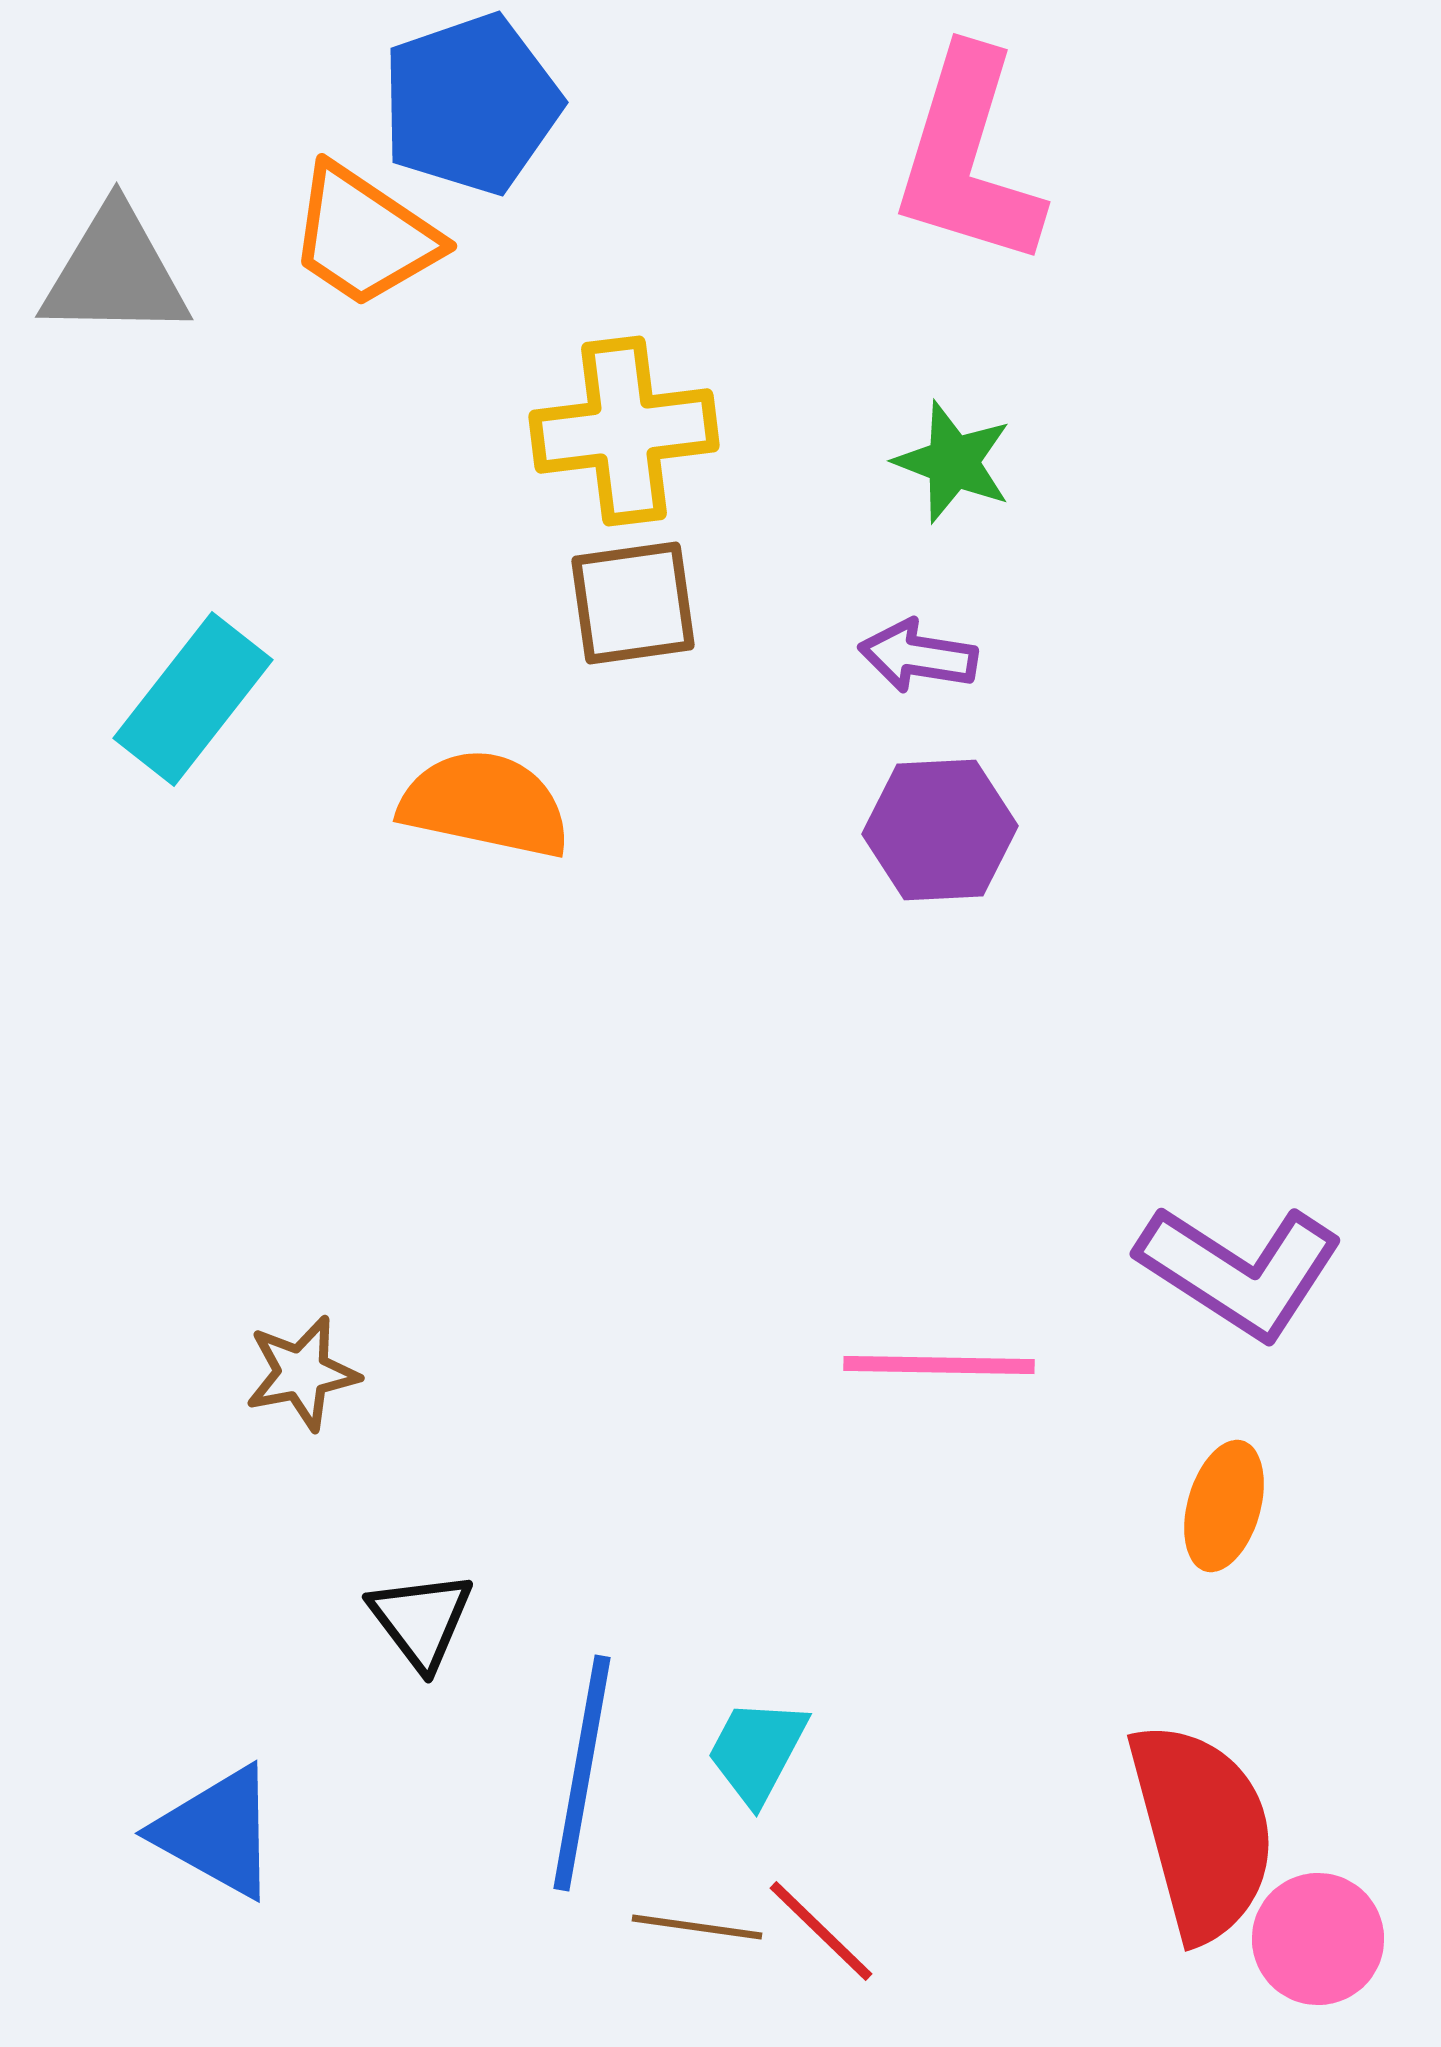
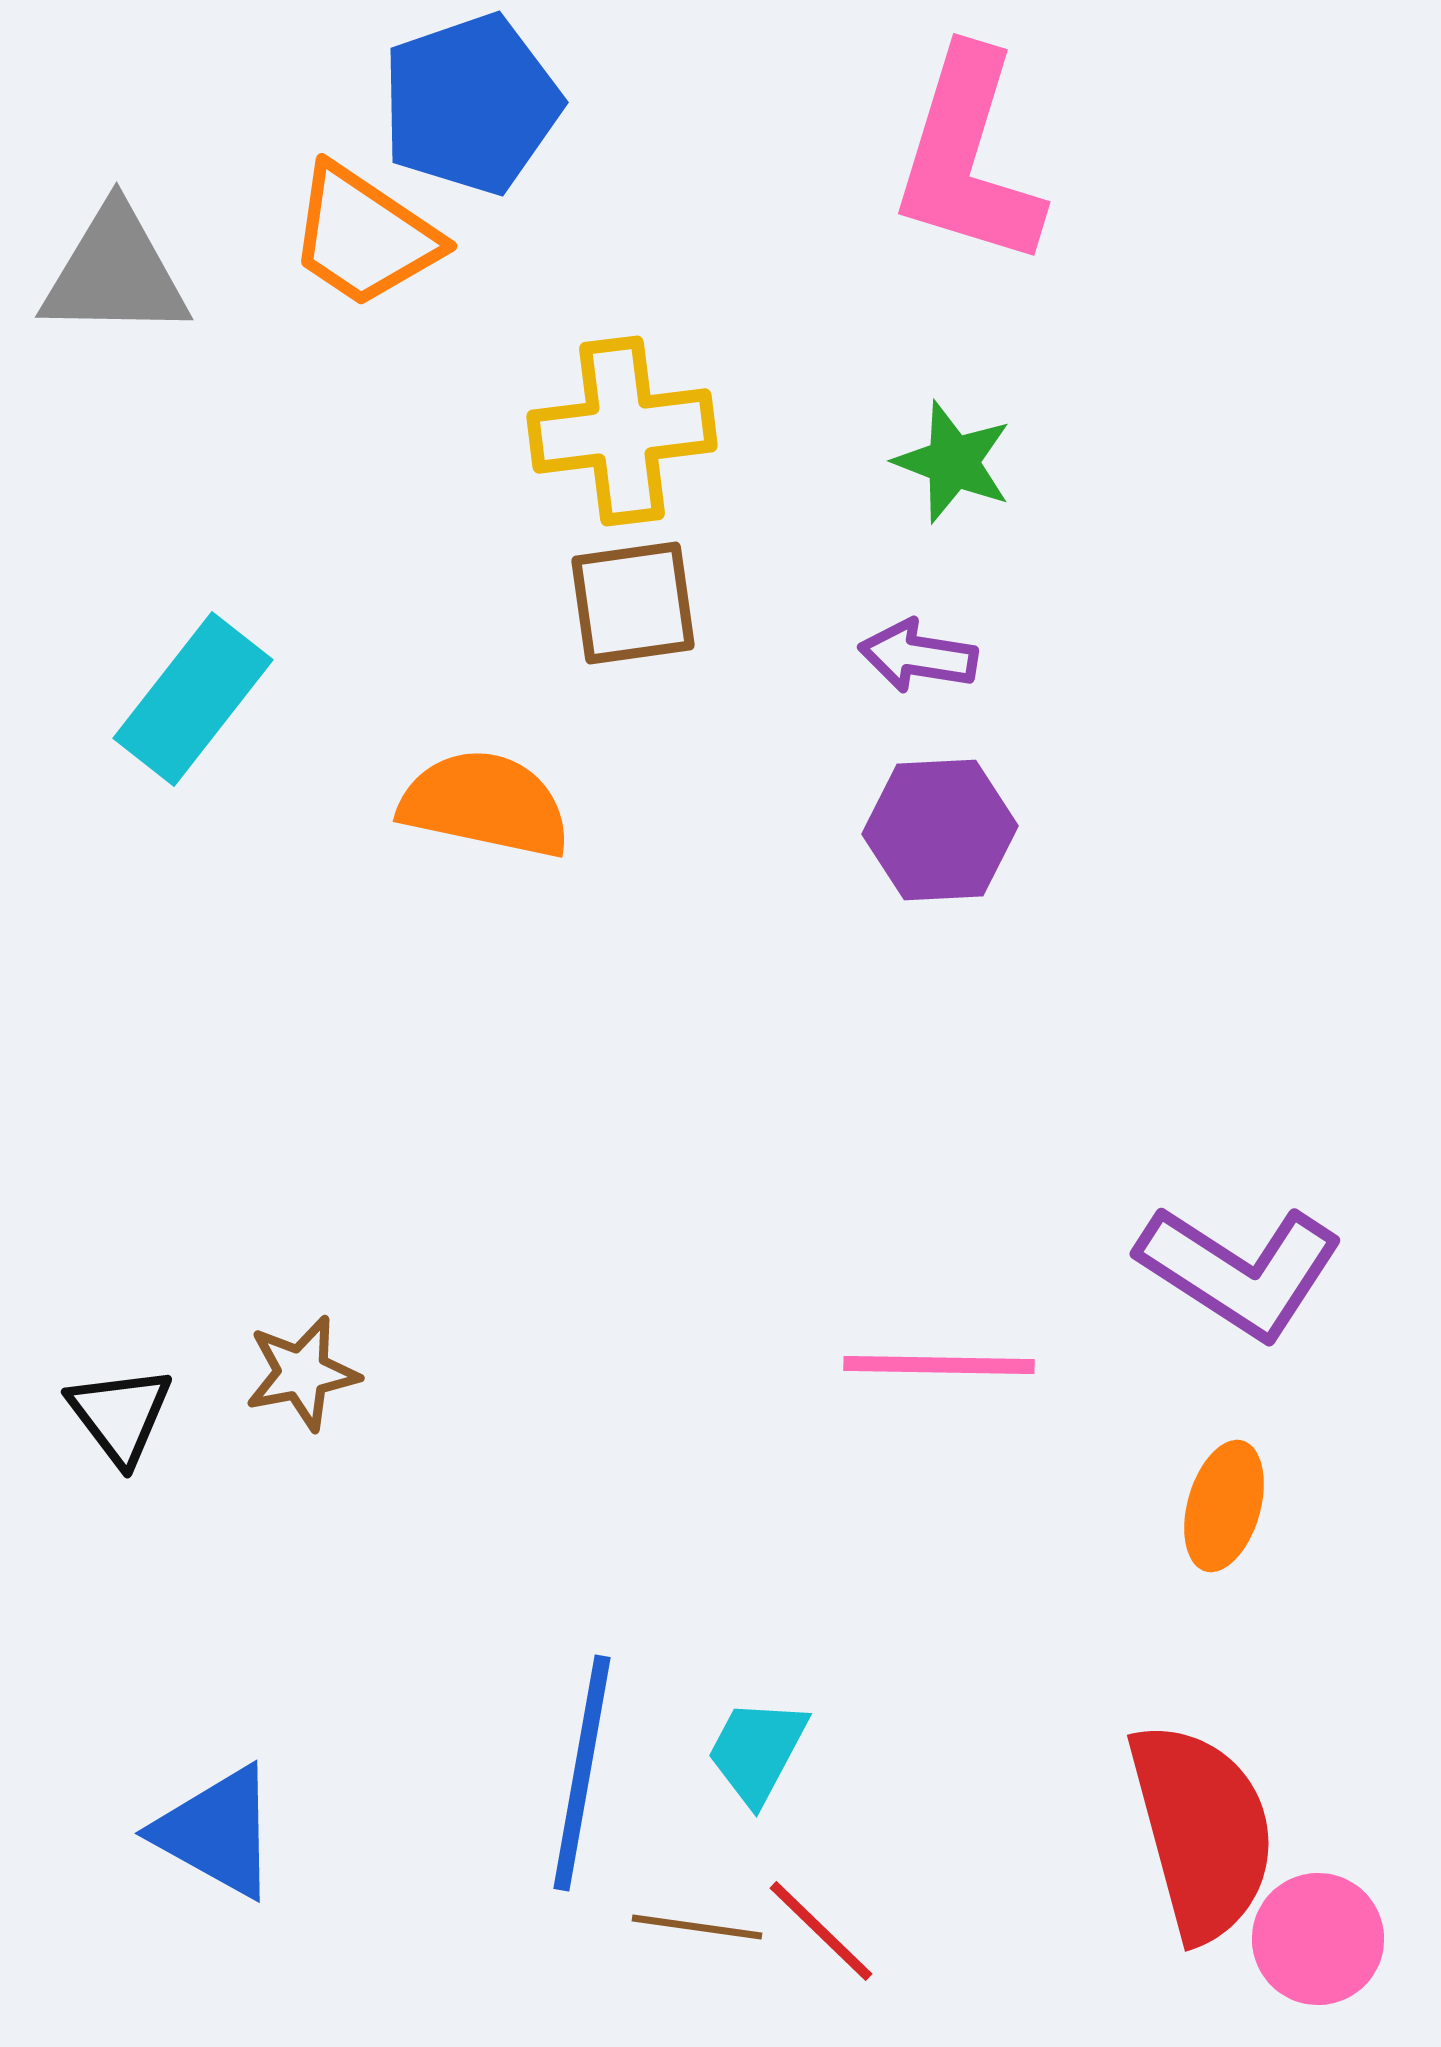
yellow cross: moved 2 px left
black triangle: moved 301 px left, 205 px up
